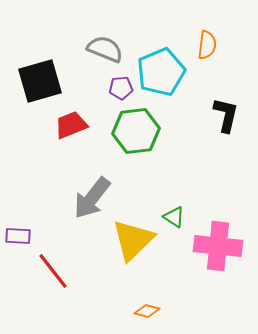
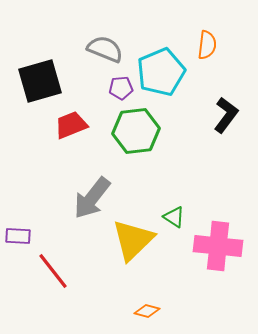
black L-shape: rotated 24 degrees clockwise
